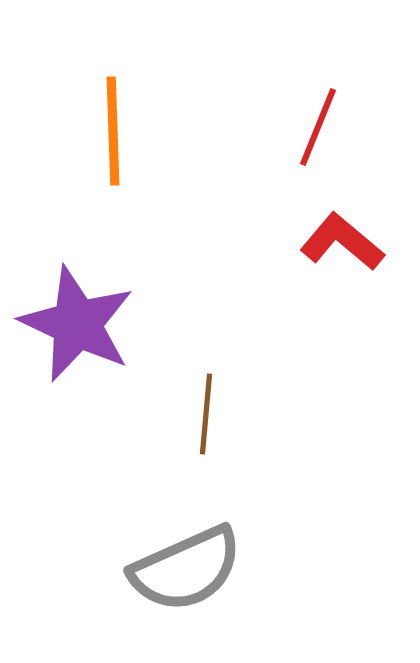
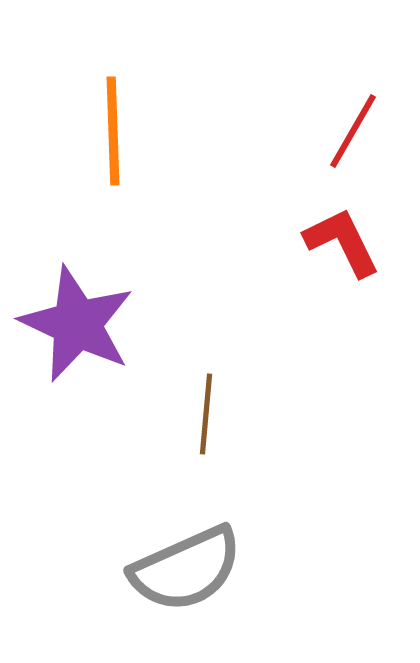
red line: moved 35 px right, 4 px down; rotated 8 degrees clockwise
red L-shape: rotated 24 degrees clockwise
